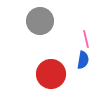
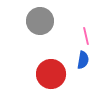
pink line: moved 3 px up
